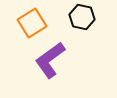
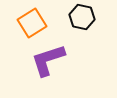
purple L-shape: moved 2 px left; rotated 18 degrees clockwise
